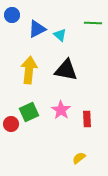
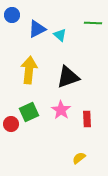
black triangle: moved 2 px right, 7 px down; rotated 30 degrees counterclockwise
